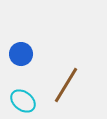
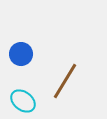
brown line: moved 1 px left, 4 px up
